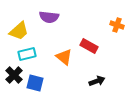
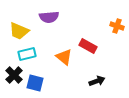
purple semicircle: rotated 12 degrees counterclockwise
orange cross: moved 1 px down
yellow trapezoid: rotated 65 degrees clockwise
red rectangle: moved 1 px left
